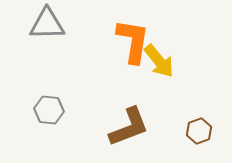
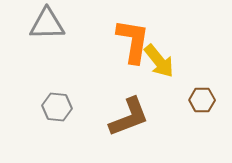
gray hexagon: moved 8 px right, 3 px up
brown L-shape: moved 10 px up
brown hexagon: moved 3 px right, 31 px up; rotated 20 degrees clockwise
